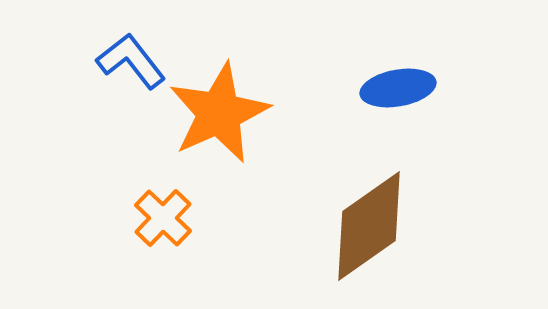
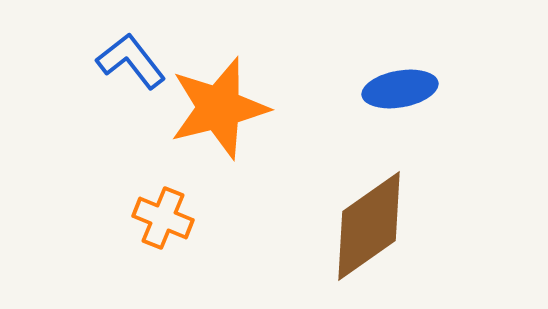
blue ellipse: moved 2 px right, 1 px down
orange star: moved 5 px up; rotated 10 degrees clockwise
orange cross: rotated 22 degrees counterclockwise
